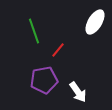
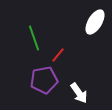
green line: moved 7 px down
red line: moved 5 px down
white arrow: moved 1 px right, 1 px down
